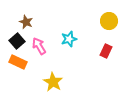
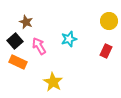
black square: moved 2 px left
